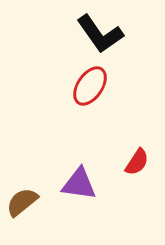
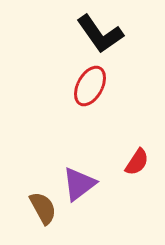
red ellipse: rotated 6 degrees counterclockwise
purple triangle: rotated 45 degrees counterclockwise
brown semicircle: moved 21 px right, 6 px down; rotated 100 degrees clockwise
